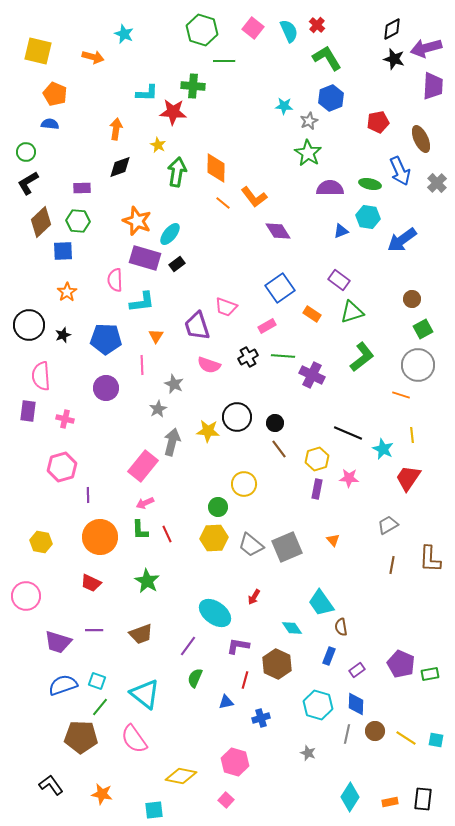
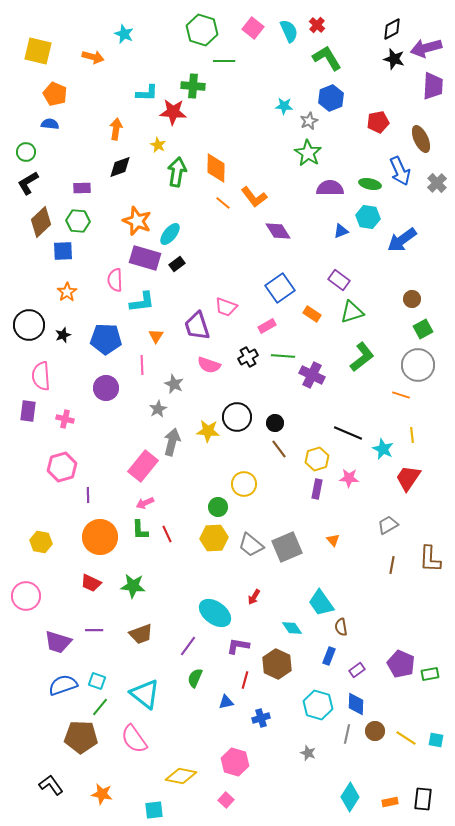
green star at (147, 581): moved 14 px left, 5 px down; rotated 25 degrees counterclockwise
